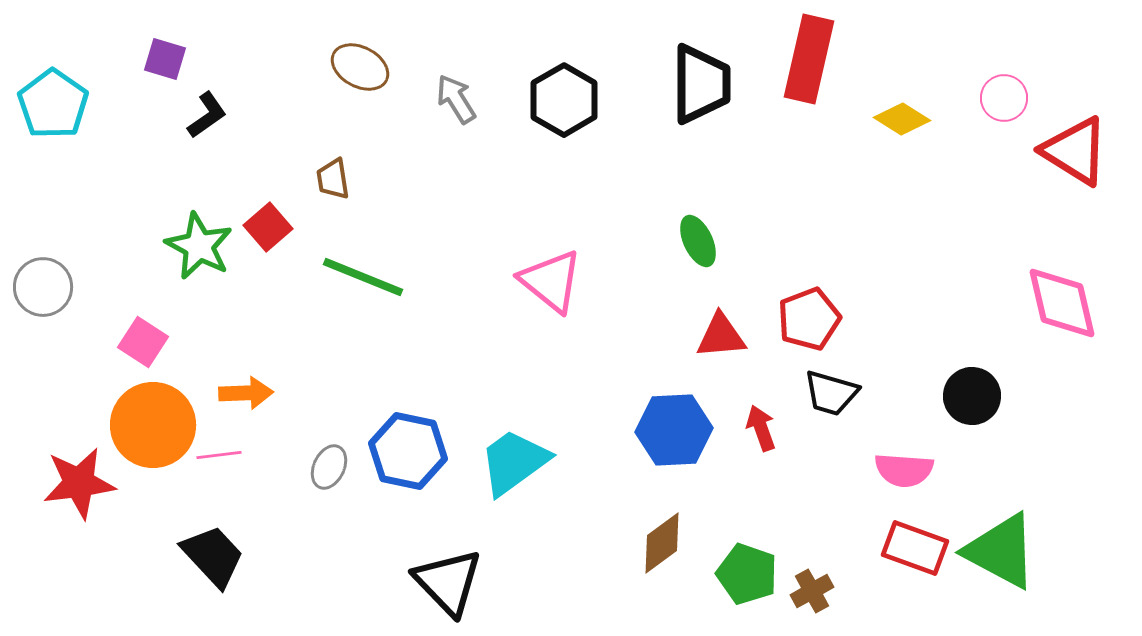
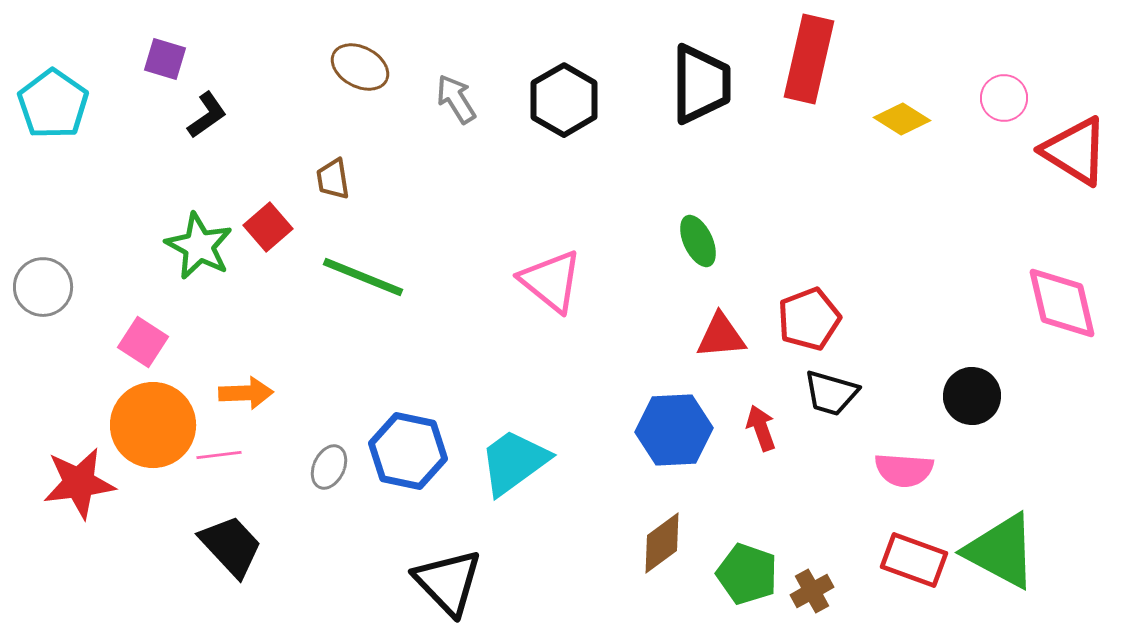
red rectangle at (915, 548): moved 1 px left, 12 px down
black trapezoid at (213, 556): moved 18 px right, 10 px up
